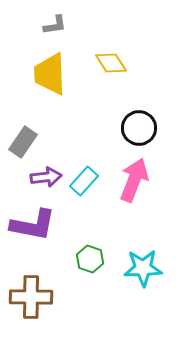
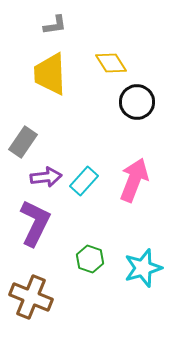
black circle: moved 2 px left, 26 px up
purple L-shape: moved 2 px right, 2 px up; rotated 75 degrees counterclockwise
cyan star: rotated 15 degrees counterclockwise
brown cross: rotated 21 degrees clockwise
